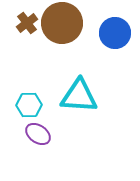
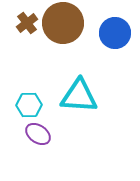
brown circle: moved 1 px right
